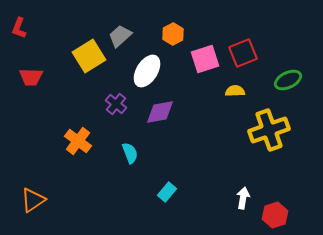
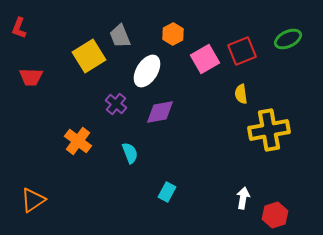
gray trapezoid: rotated 70 degrees counterclockwise
red square: moved 1 px left, 2 px up
pink square: rotated 12 degrees counterclockwise
green ellipse: moved 41 px up
yellow semicircle: moved 6 px right, 3 px down; rotated 96 degrees counterclockwise
yellow cross: rotated 9 degrees clockwise
cyan rectangle: rotated 12 degrees counterclockwise
